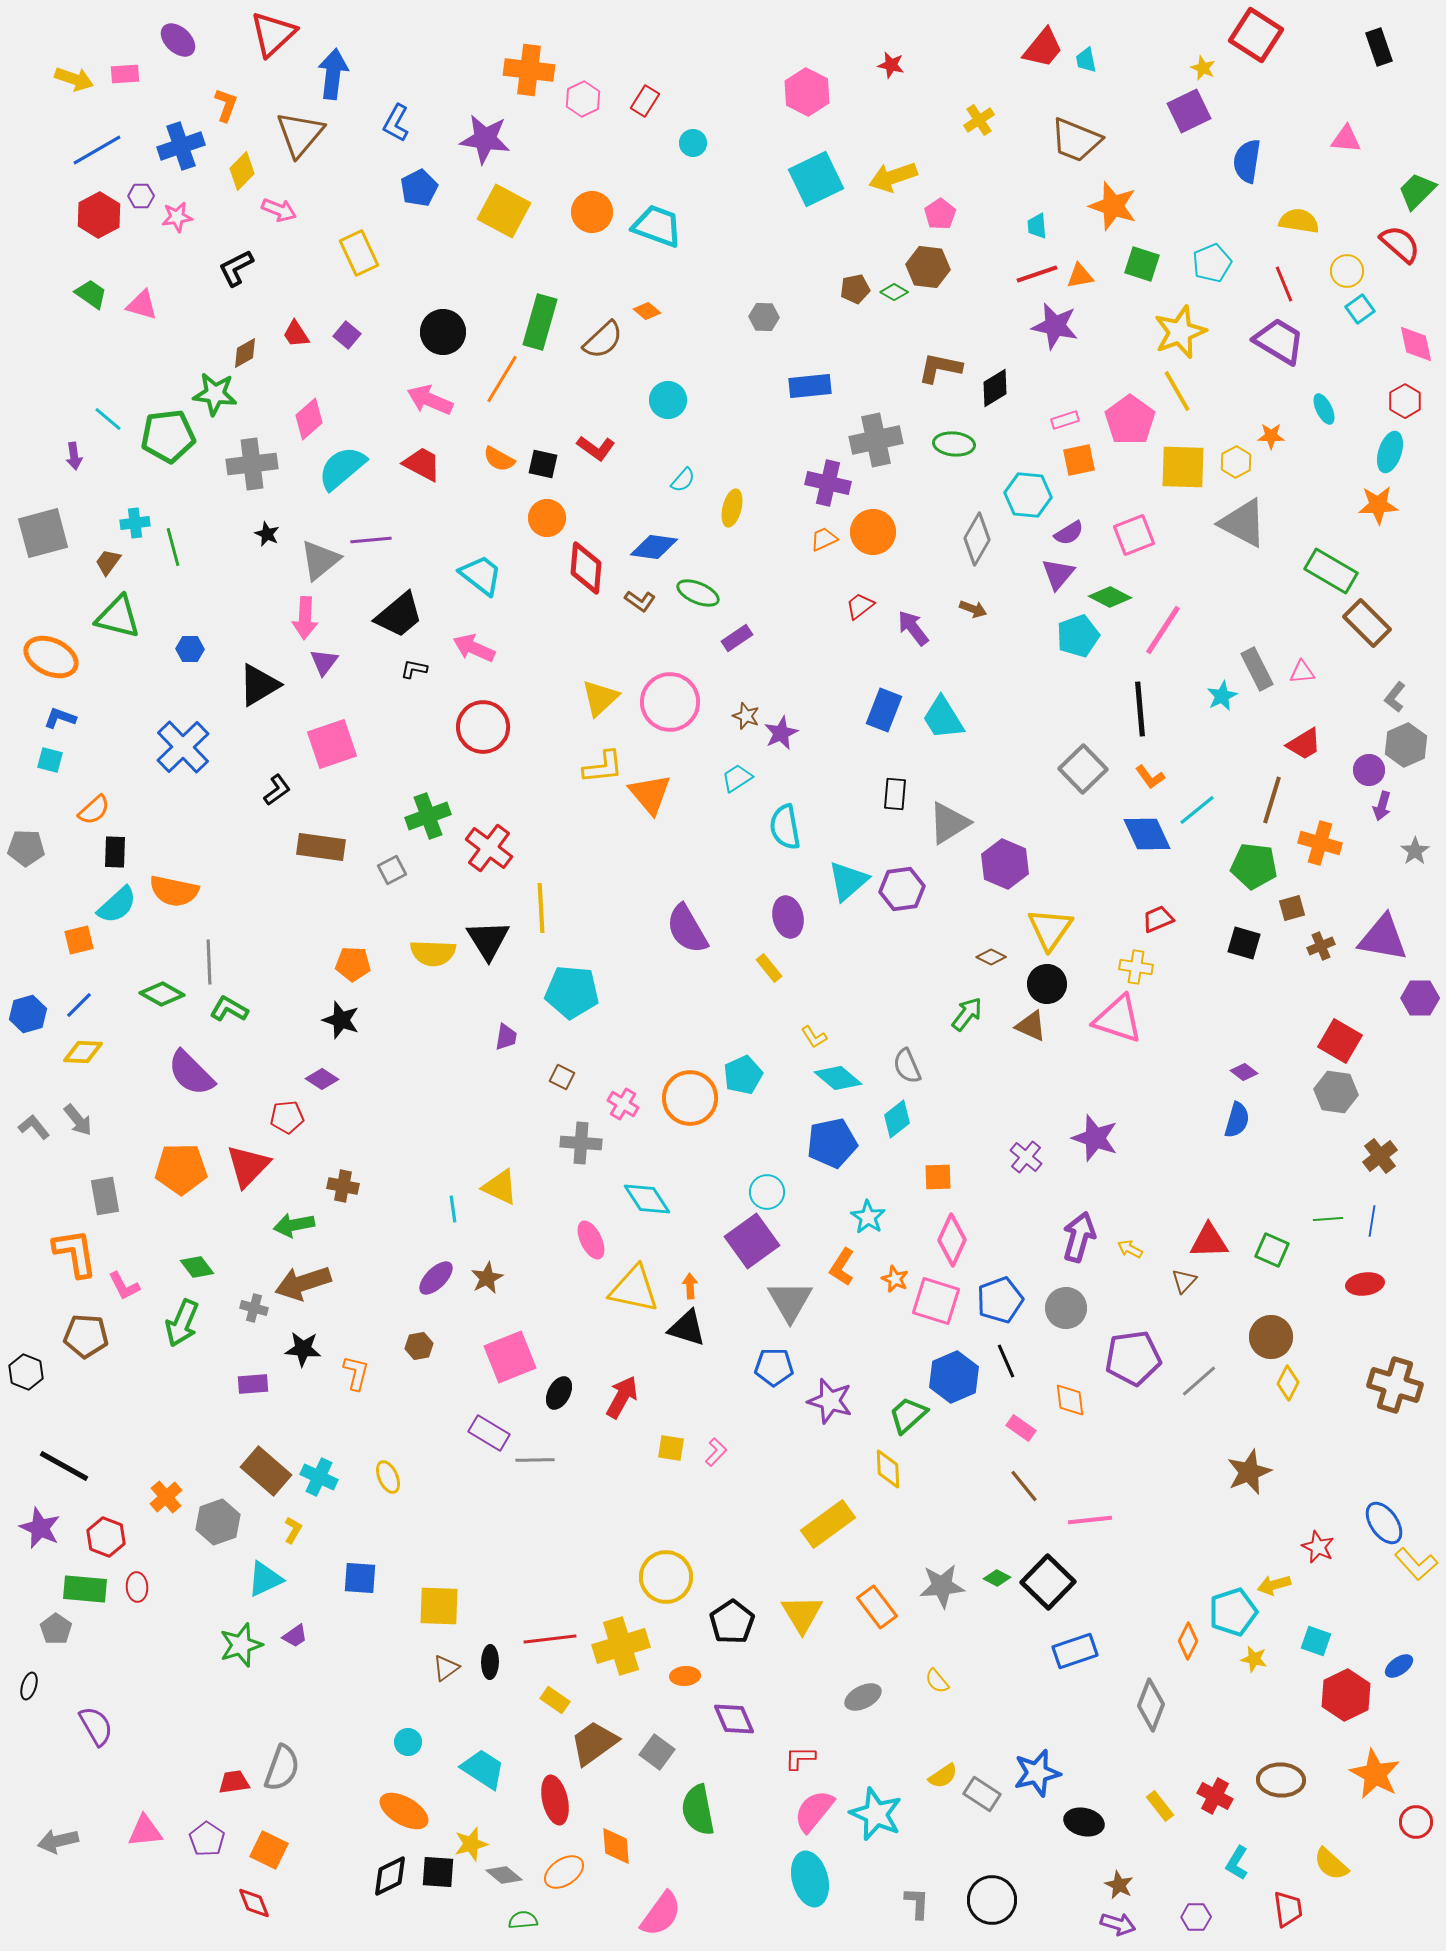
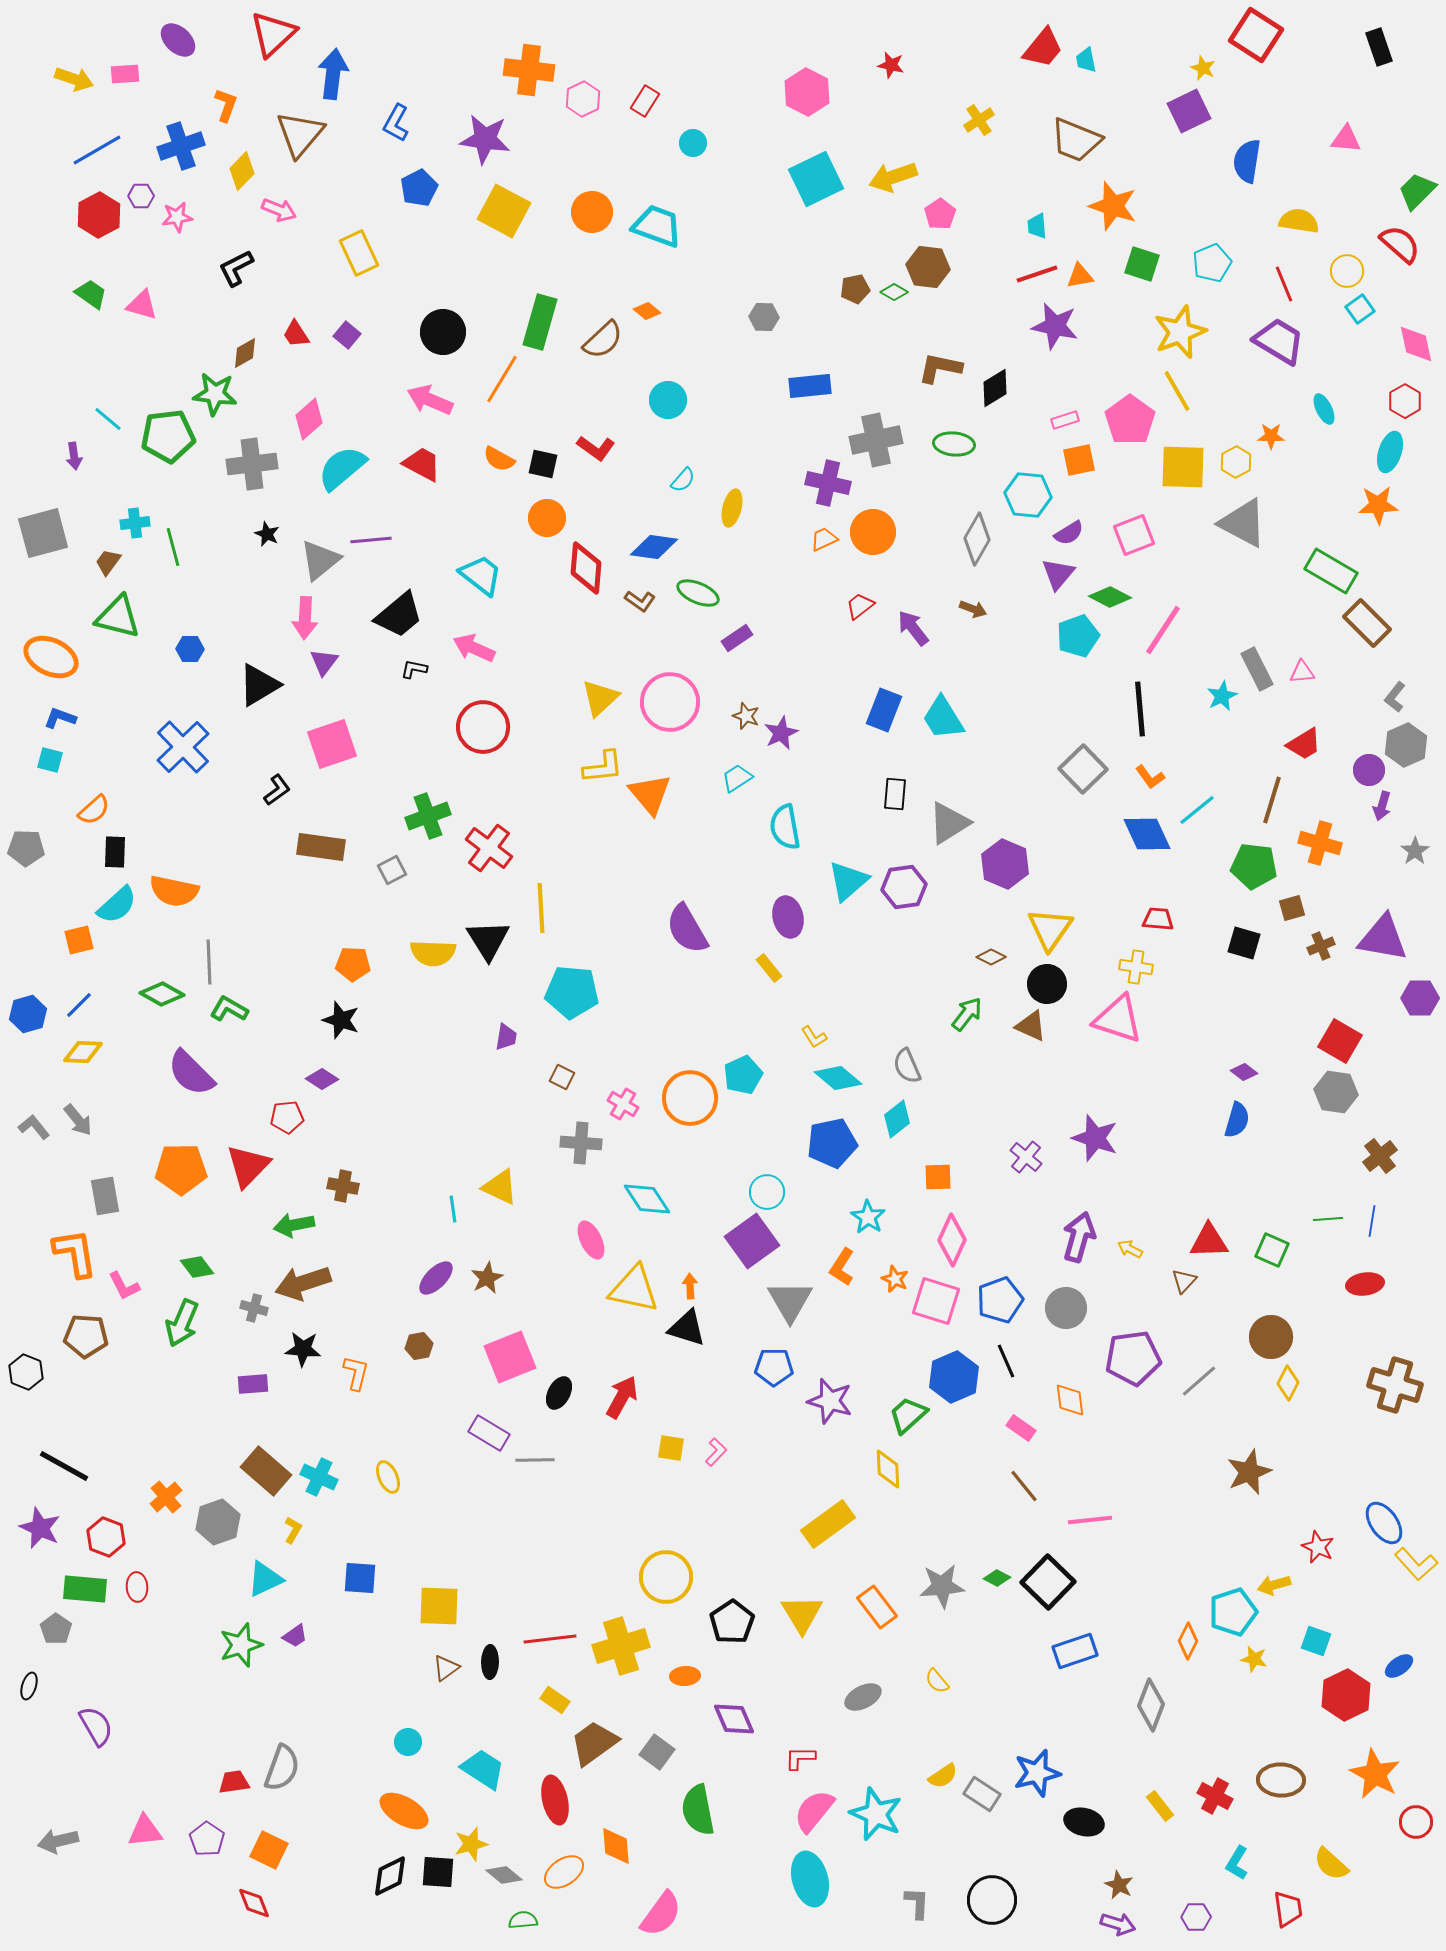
purple hexagon at (902, 889): moved 2 px right, 2 px up
red trapezoid at (1158, 919): rotated 28 degrees clockwise
